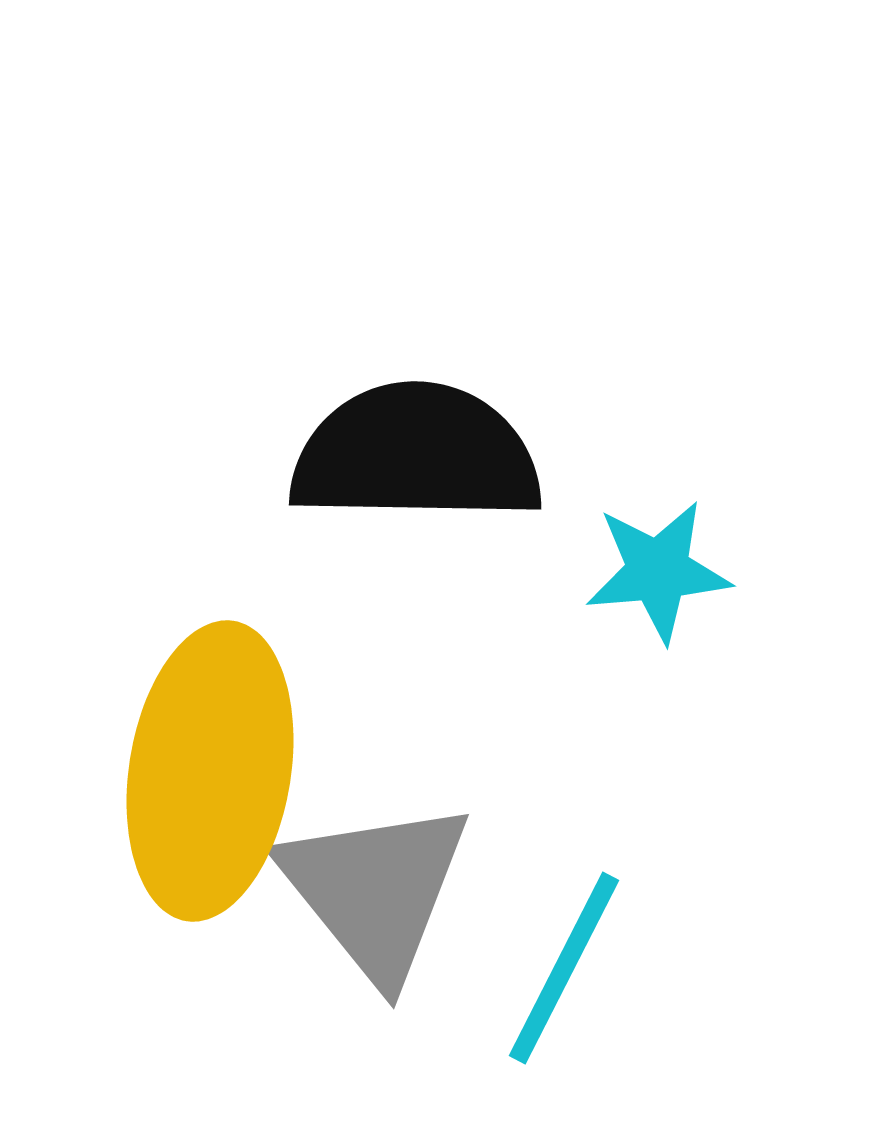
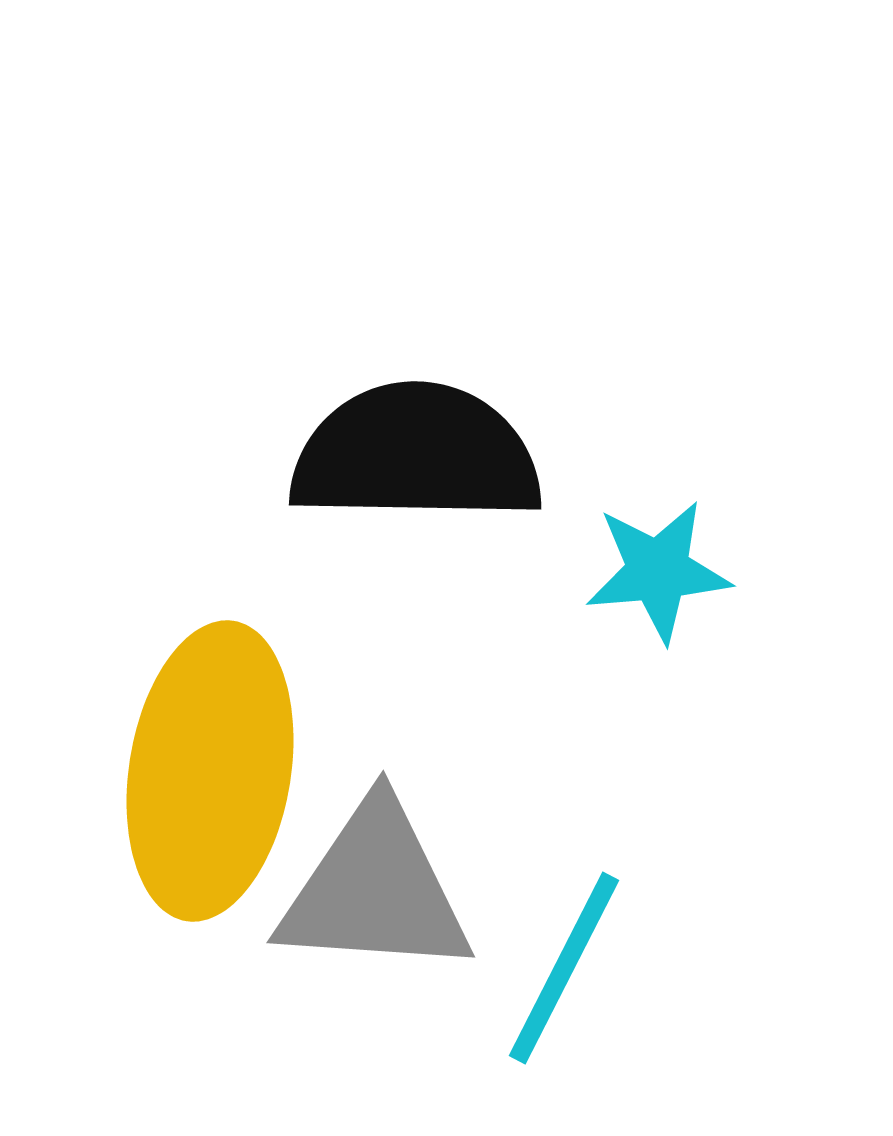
gray triangle: rotated 47 degrees counterclockwise
